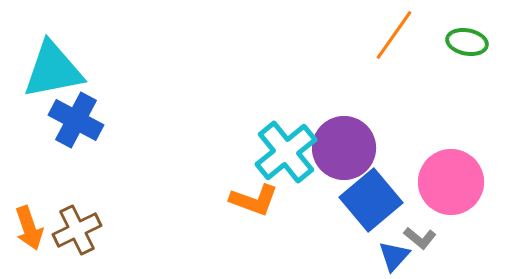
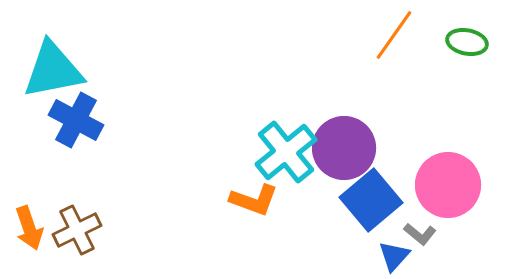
pink circle: moved 3 px left, 3 px down
gray L-shape: moved 4 px up
